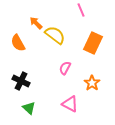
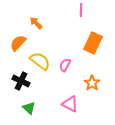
pink line: rotated 24 degrees clockwise
yellow semicircle: moved 15 px left, 26 px down
orange semicircle: rotated 72 degrees clockwise
pink semicircle: moved 3 px up
